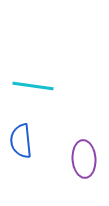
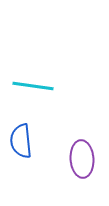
purple ellipse: moved 2 px left
